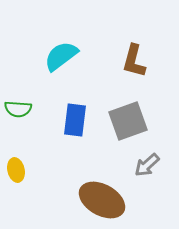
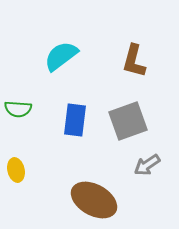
gray arrow: rotated 8 degrees clockwise
brown ellipse: moved 8 px left
